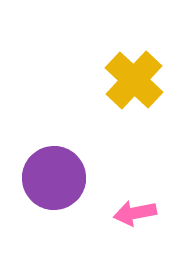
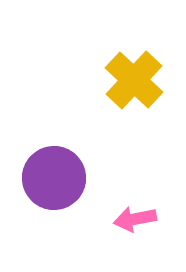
pink arrow: moved 6 px down
